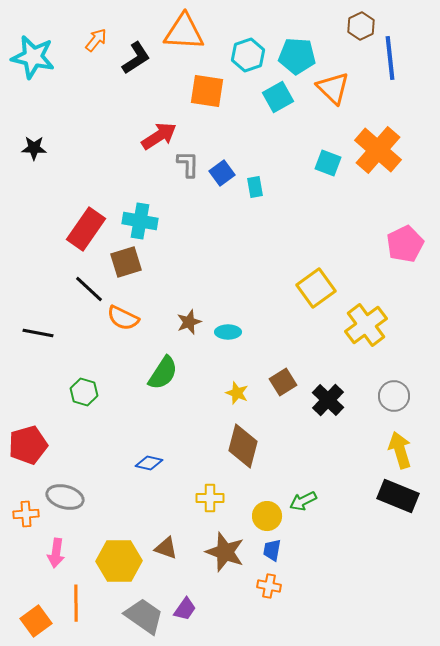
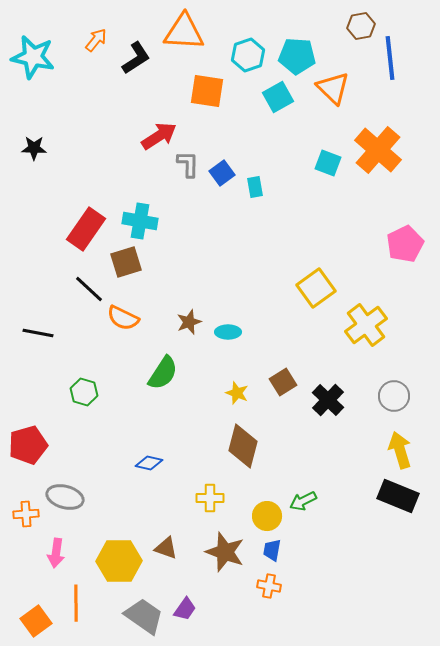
brown hexagon at (361, 26): rotated 16 degrees clockwise
